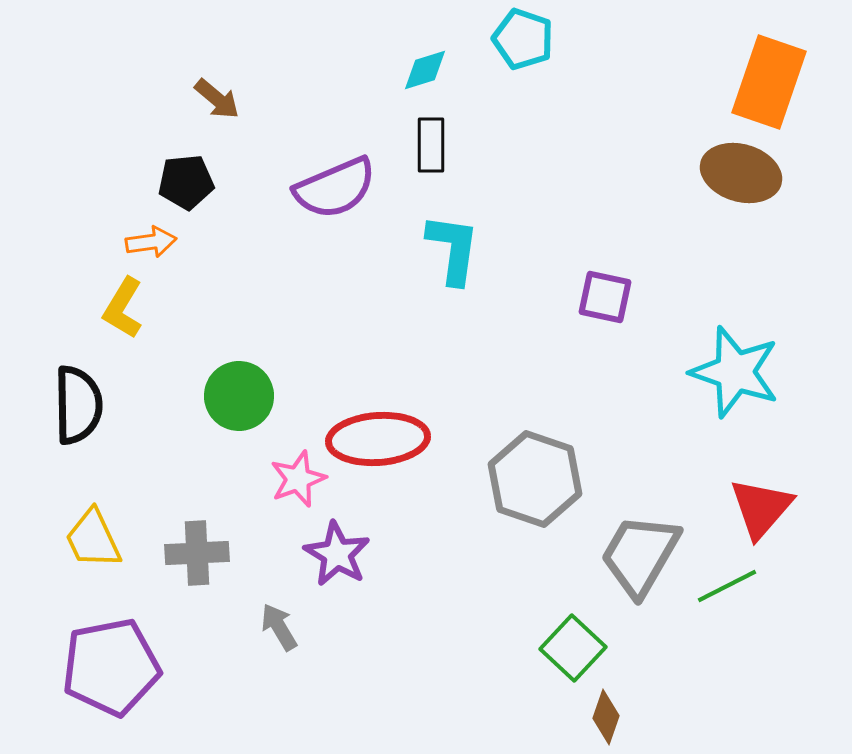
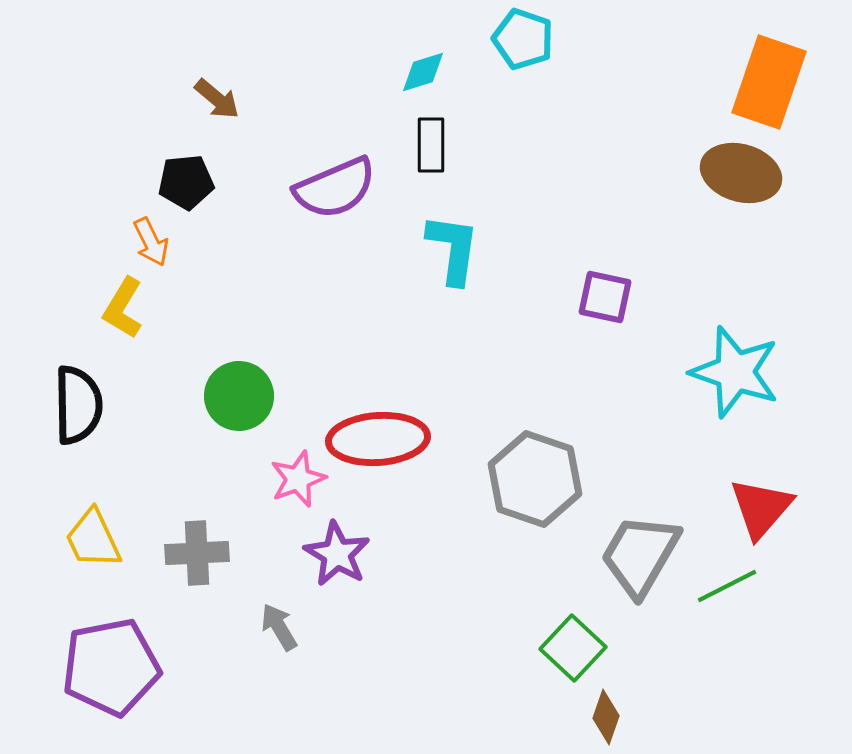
cyan diamond: moved 2 px left, 2 px down
orange arrow: rotated 72 degrees clockwise
